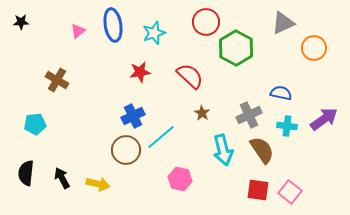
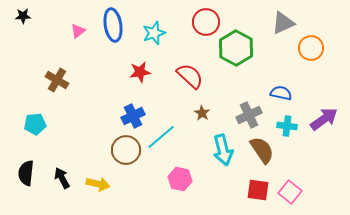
black star: moved 2 px right, 6 px up
orange circle: moved 3 px left
